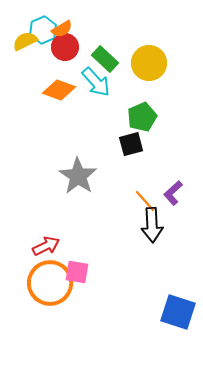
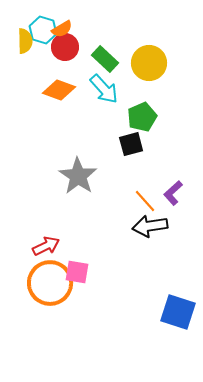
cyan hexagon: rotated 20 degrees counterclockwise
yellow semicircle: rotated 115 degrees clockwise
cyan arrow: moved 8 px right, 7 px down
black arrow: moved 2 px left, 1 px down; rotated 84 degrees clockwise
